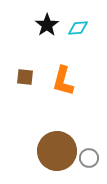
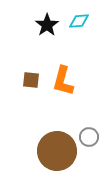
cyan diamond: moved 1 px right, 7 px up
brown square: moved 6 px right, 3 px down
gray circle: moved 21 px up
